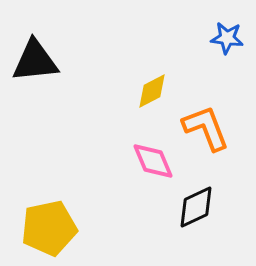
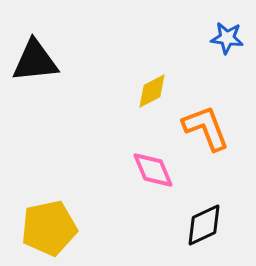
pink diamond: moved 9 px down
black diamond: moved 8 px right, 18 px down
